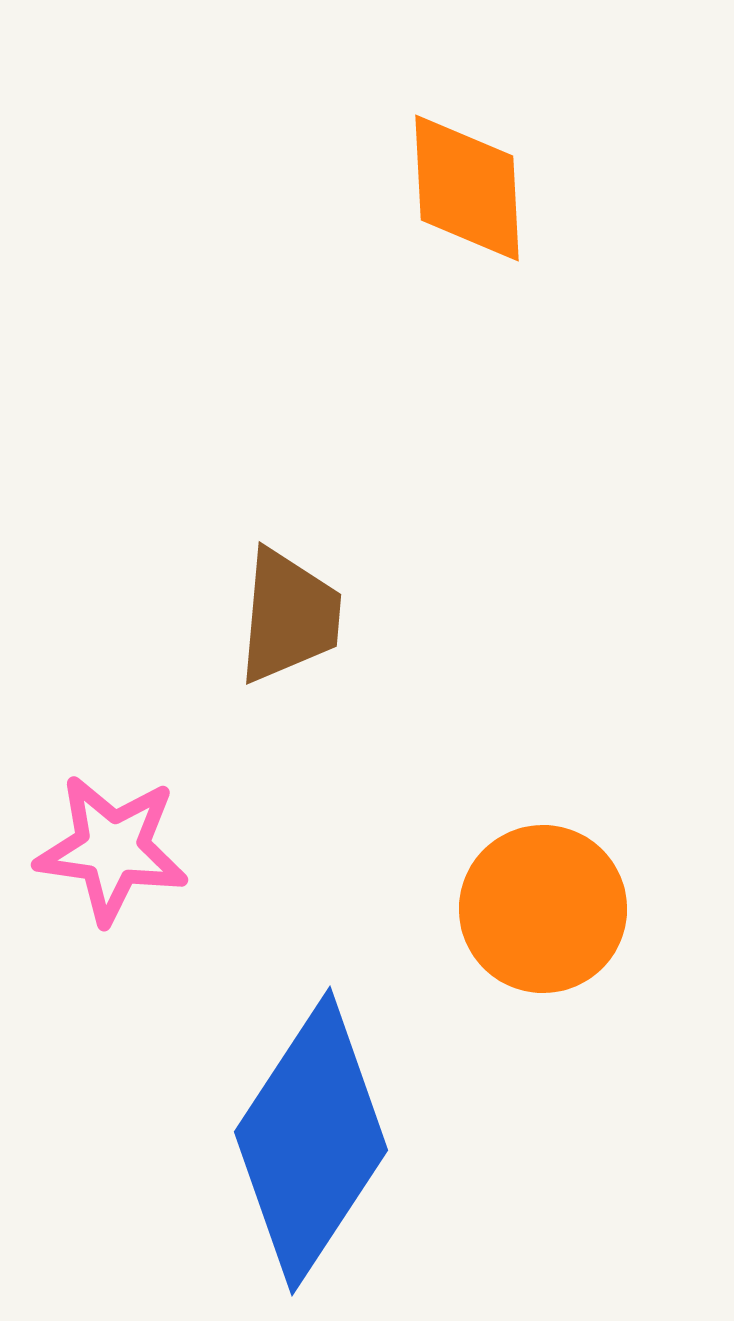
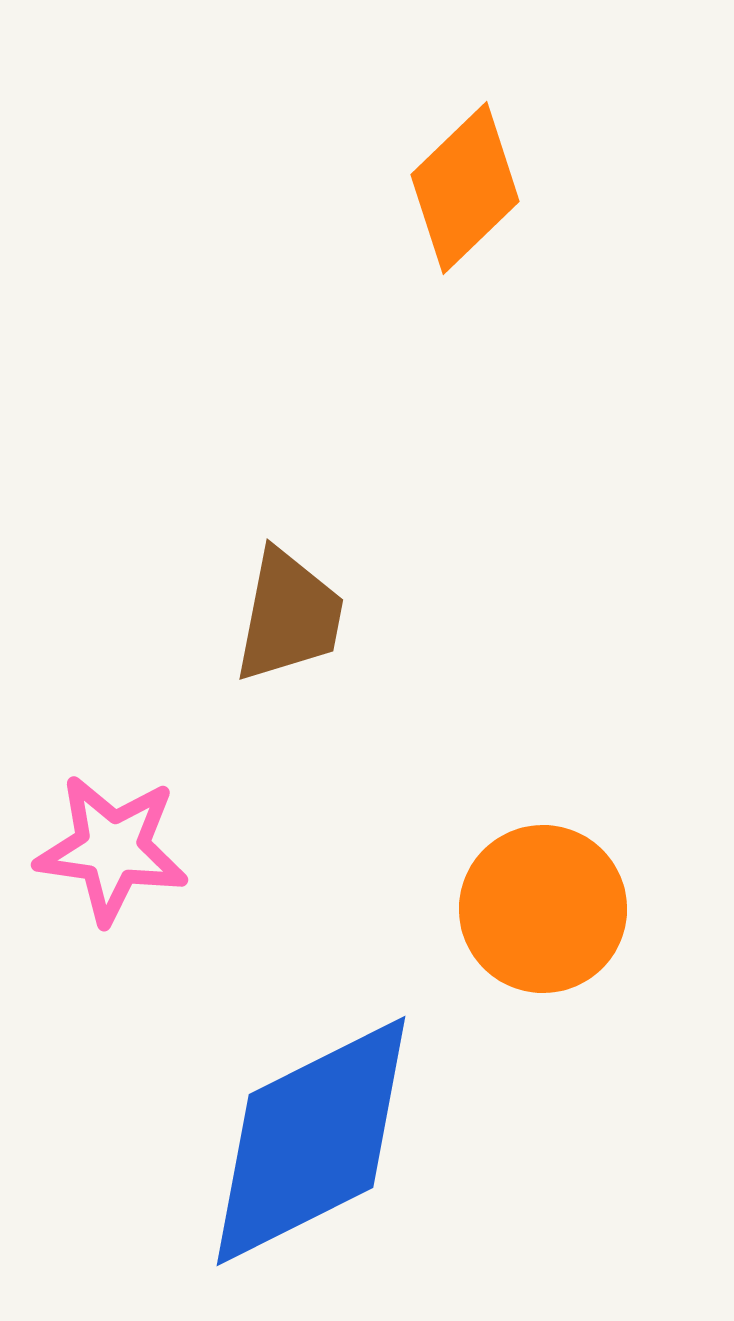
orange diamond: moved 2 px left; rotated 49 degrees clockwise
brown trapezoid: rotated 6 degrees clockwise
blue diamond: rotated 30 degrees clockwise
